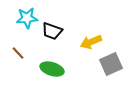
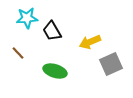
black trapezoid: rotated 40 degrees clockwise
yellow arrow: moved 1 px left
green ellipse: moved 3 px right, 2 px down
